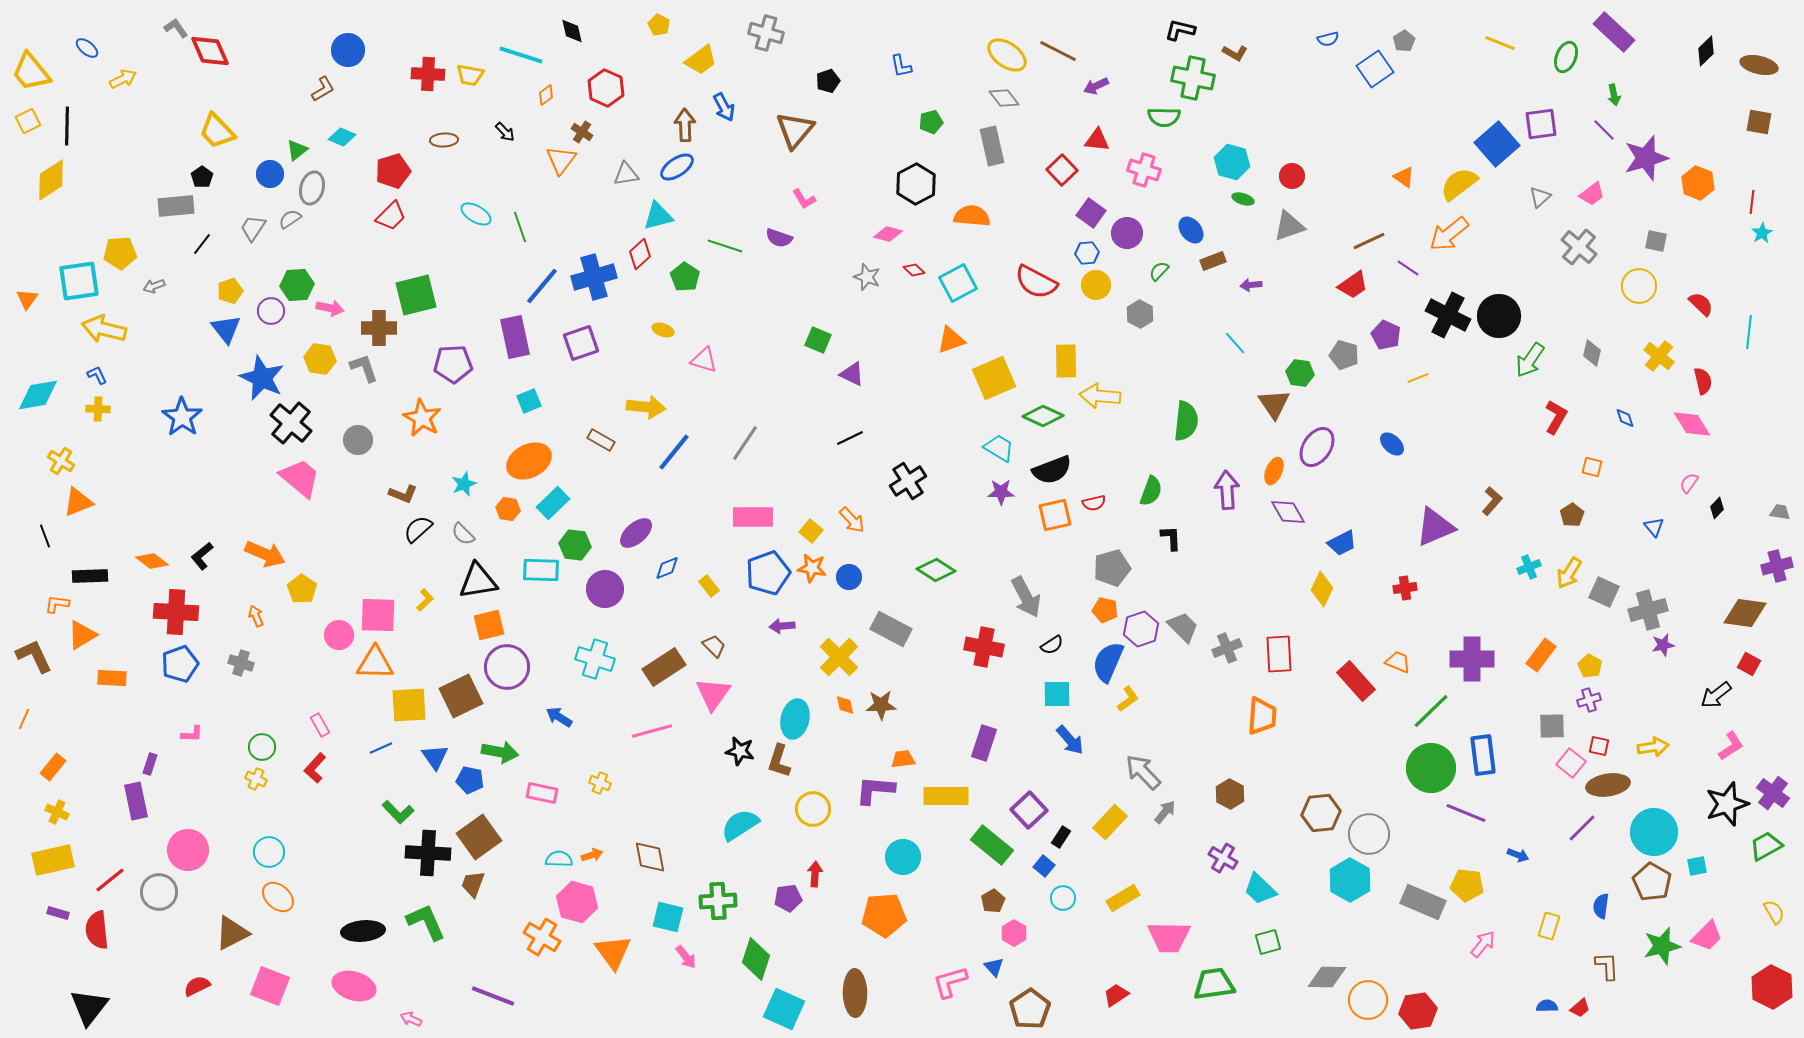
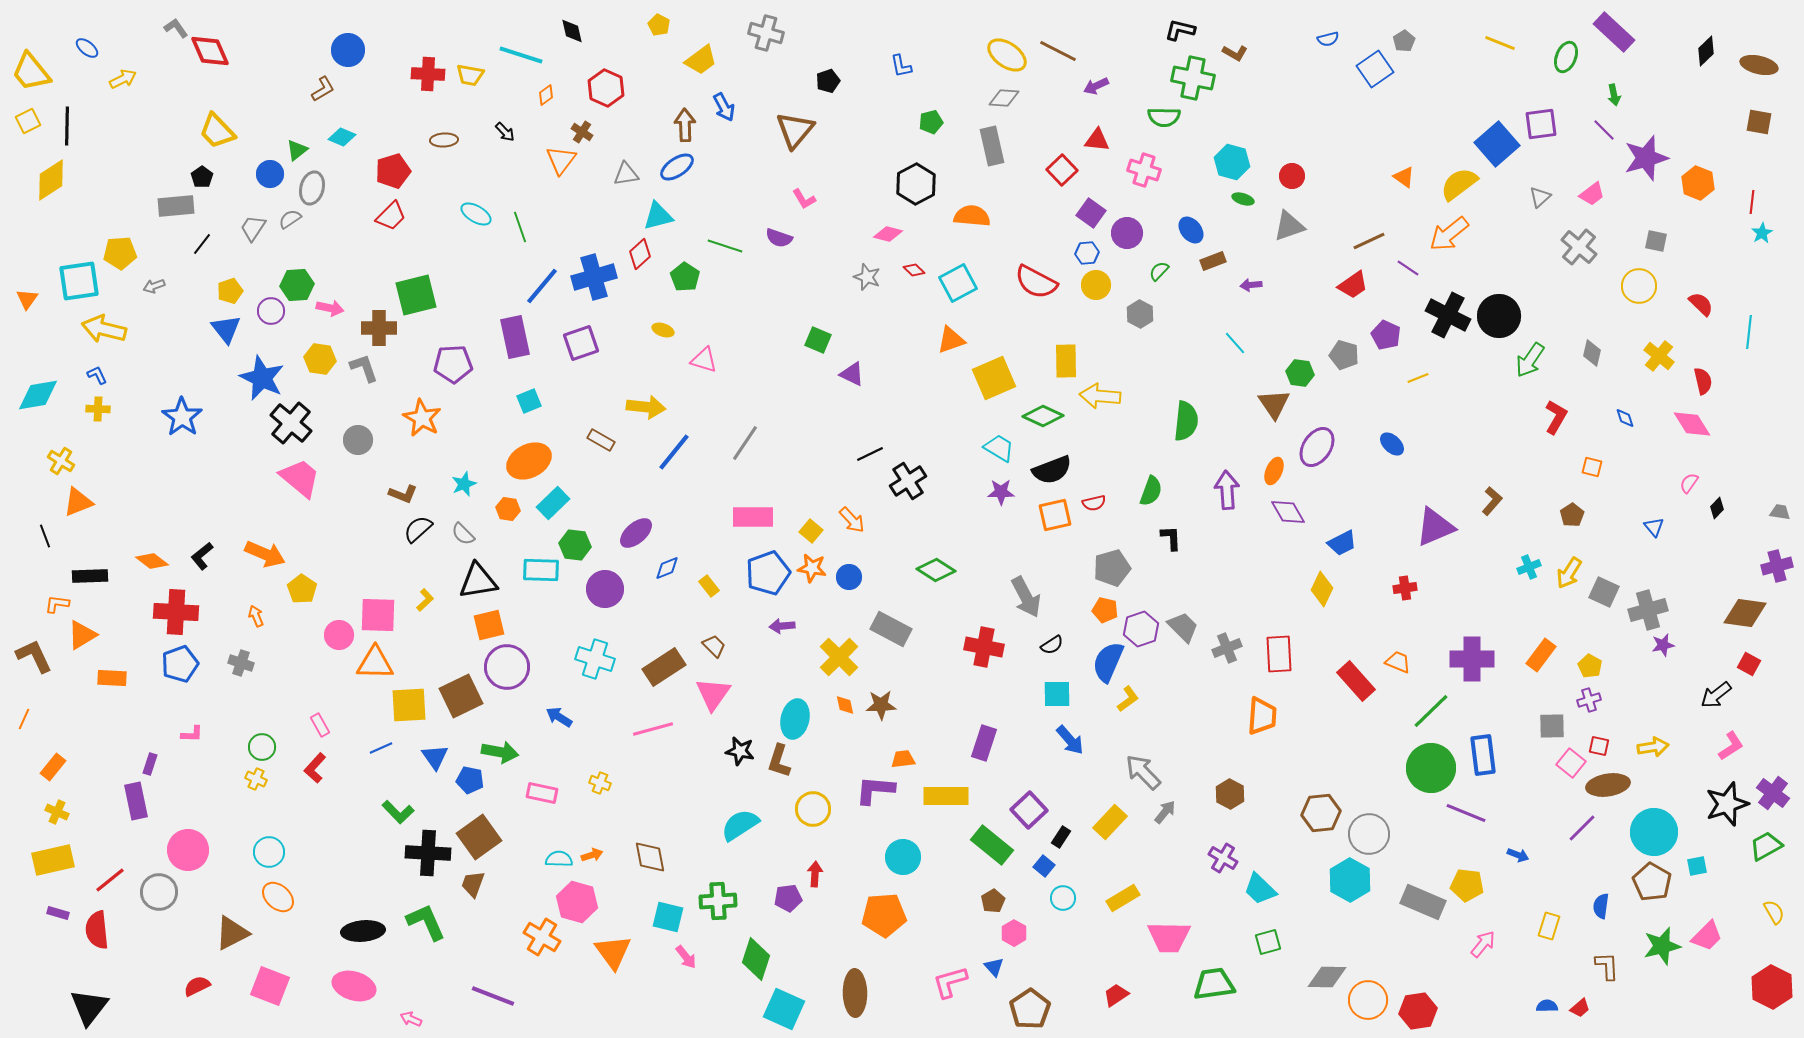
gray diamond at (1004, 98): rotated 48 degrees counterclockwise
black line at (850, 438): moved 20 px right, 16 px down
pink line at (652, 731): moved 1 px right, 2 px up
